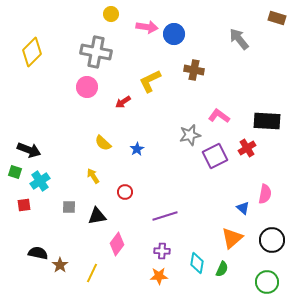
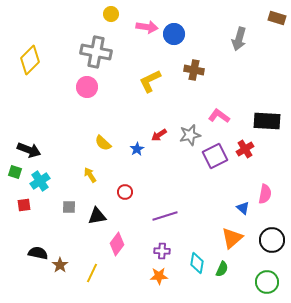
gray arrow: rotated 125 degrees counterclockwise
yellow diamond: moved 2 px left, 8 px down
red arrow: moved 36 px right, 33 px down
red cross: moved 2 px left, 1 px down
yellow arrow: moved 3 px left, 1 px up
